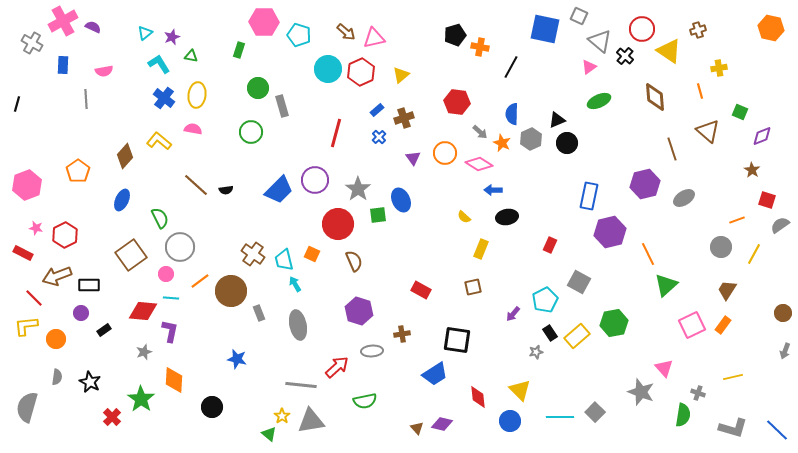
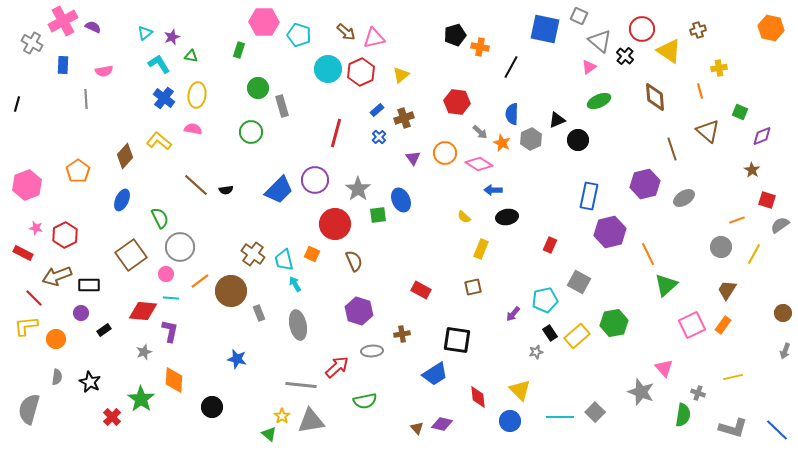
black circle at (567, 143): moved 11 px right, 3 px up
red circle at (338, 224): moved 3 px left
cyan pentagon at (545, 300): rotated 15 degrees clockwise
gray semicircle at (27, 407): moved 2 px right, 2 px down
